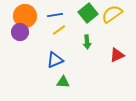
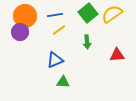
red triangle: rotated 21 degrees clockwise
